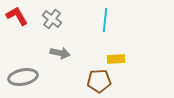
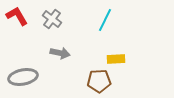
cyan line: rotated 20 degrees clockwise
